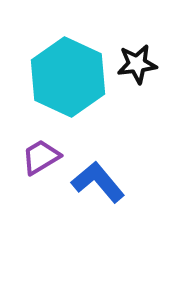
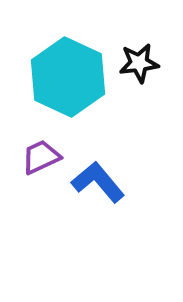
black star: moved 2 px right, 1 px up
purple trapezoid: rotated 6 degrees clockwise
